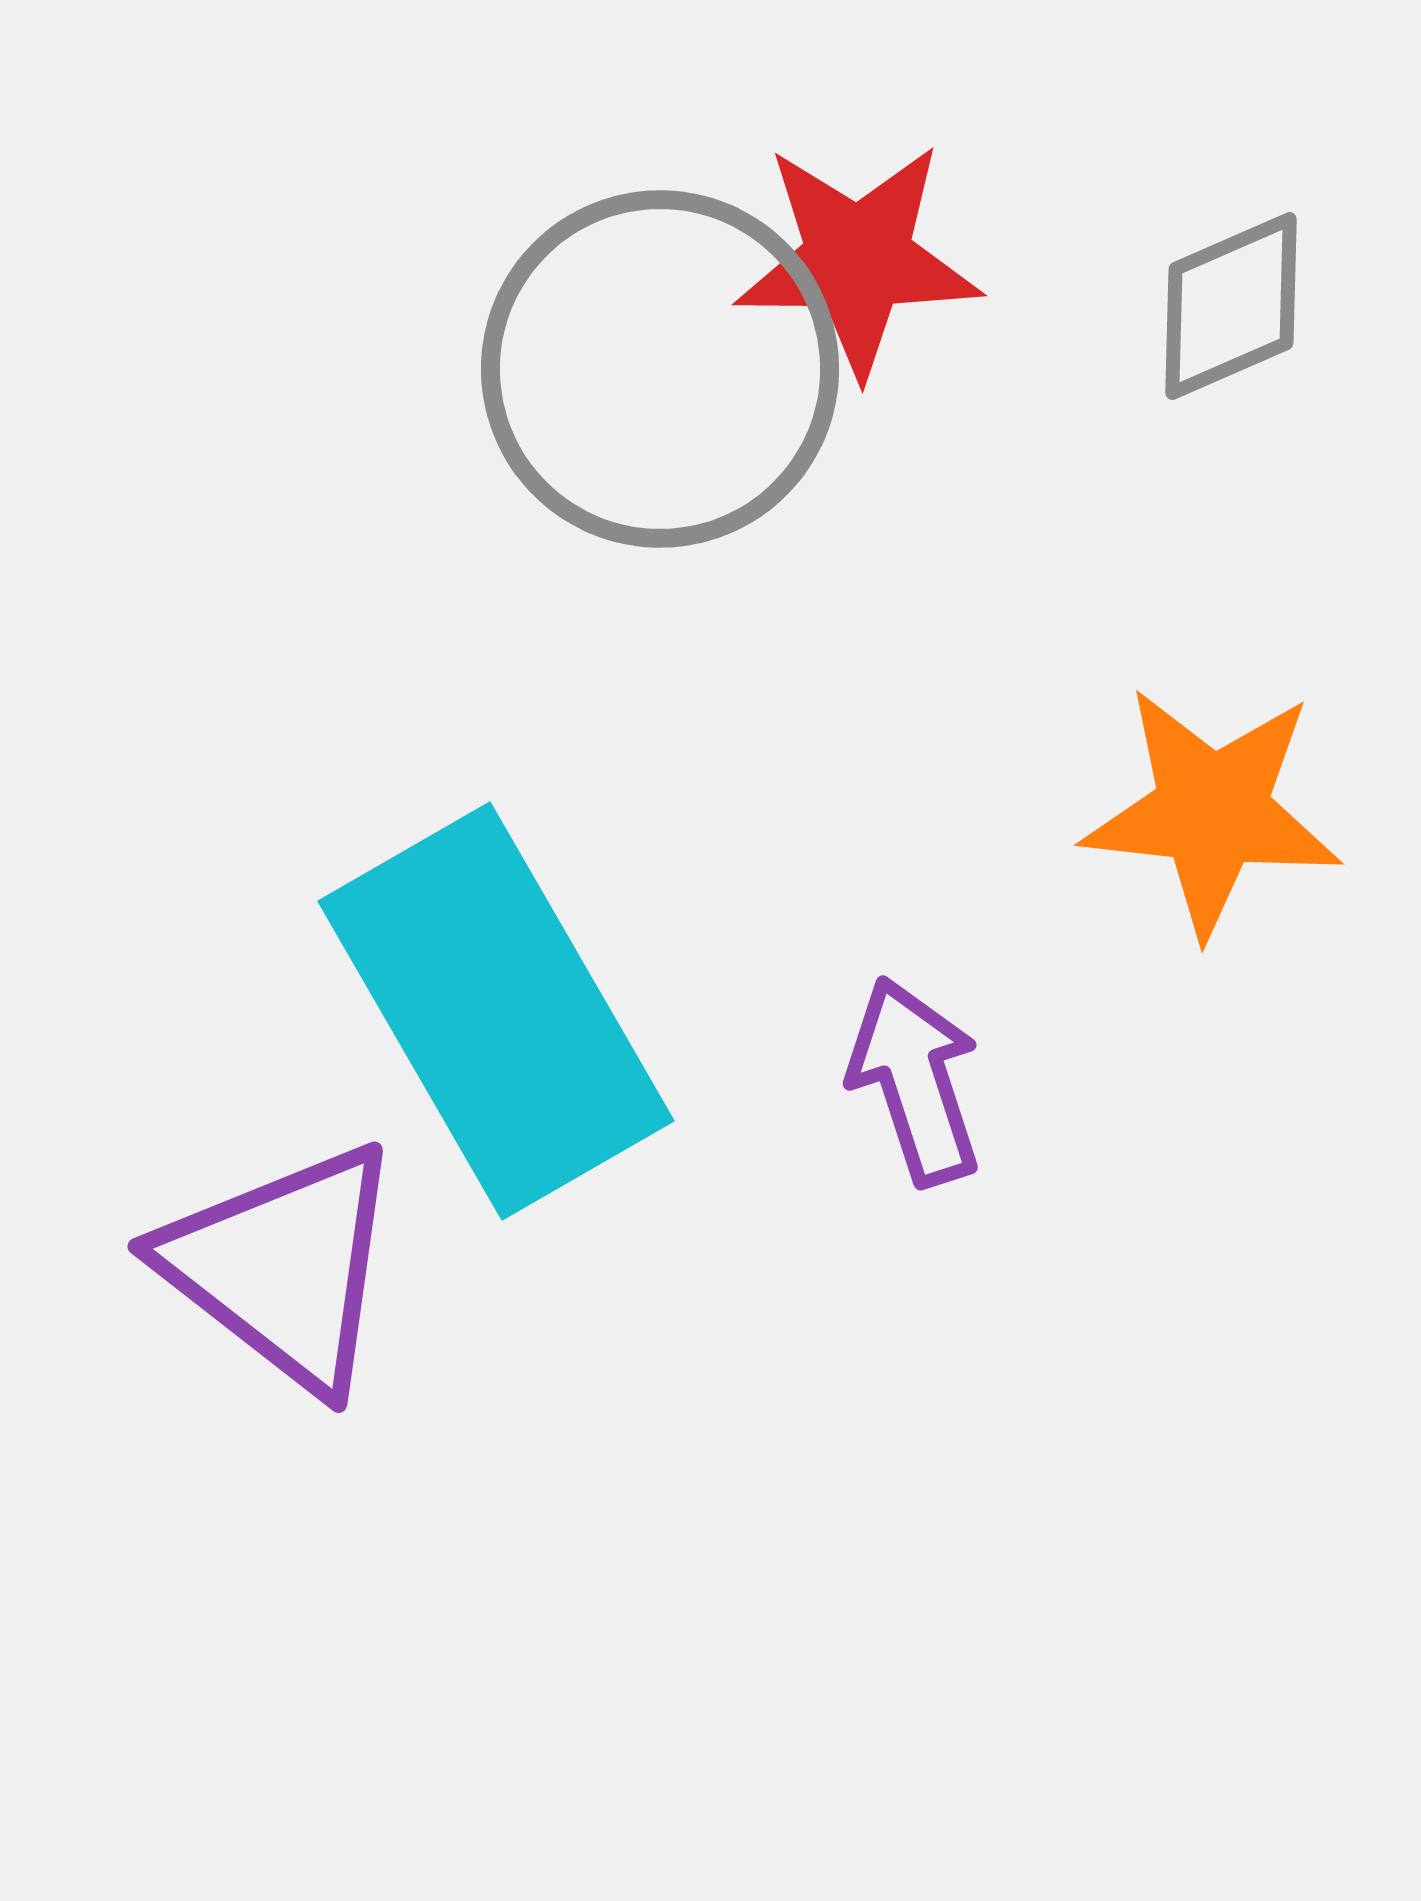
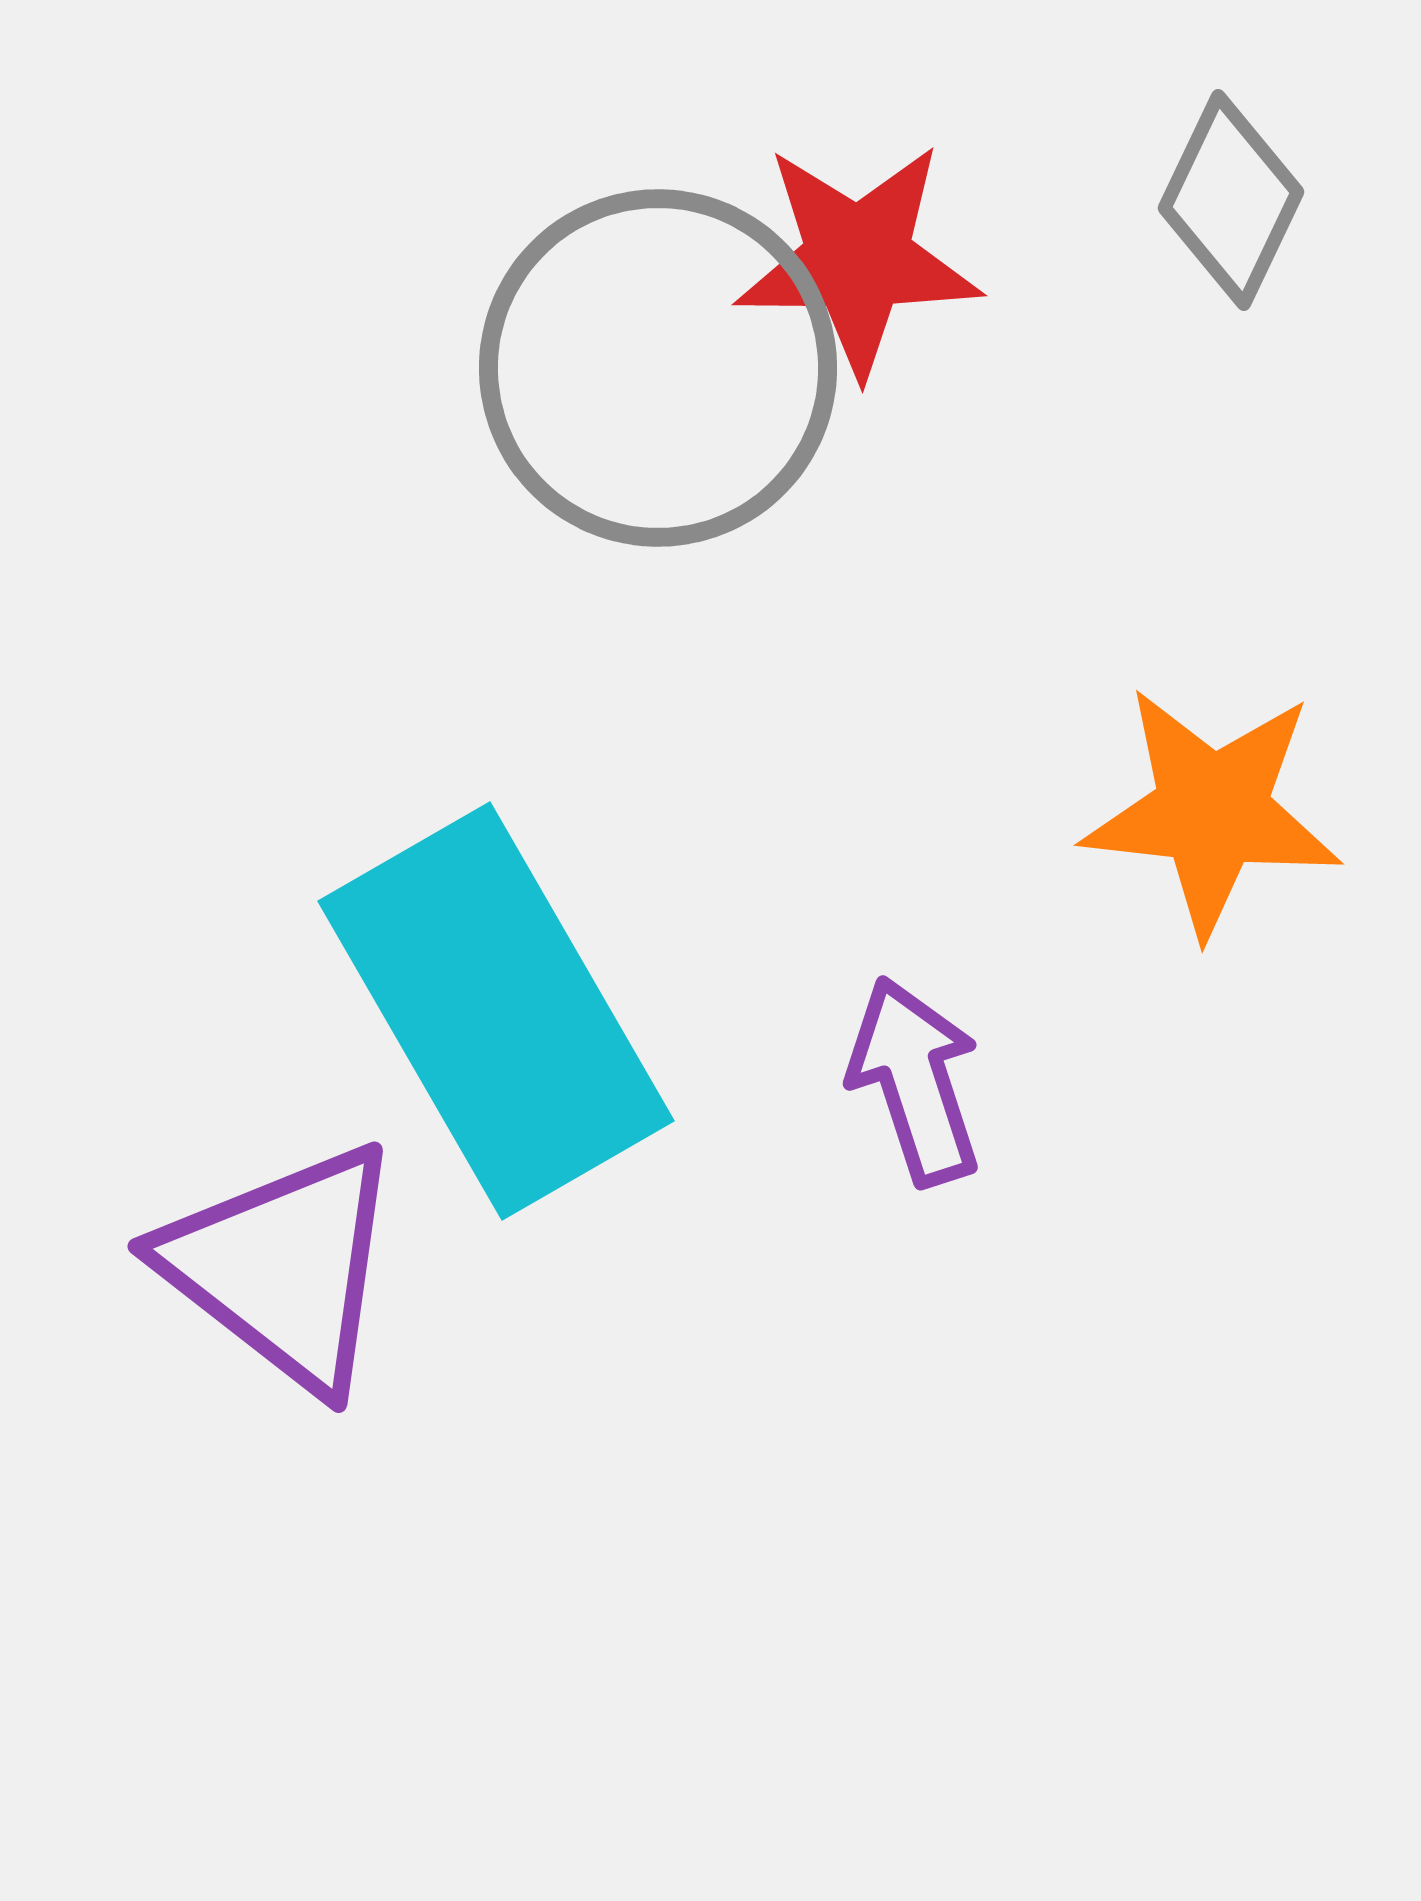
gray diamond: moved 106 px up; rotated 41 degrees counterclockwise
gray circle: moved 2 px left, 1 px up
